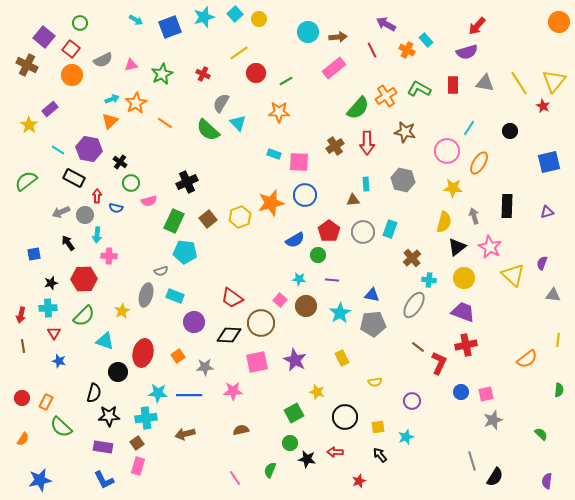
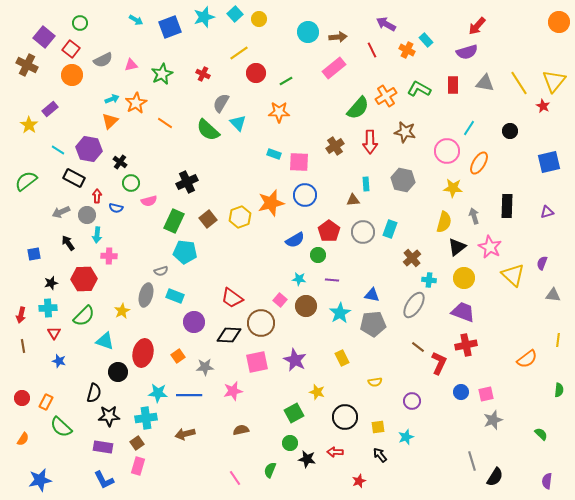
red arrow at (367, 143): moved 3 px right, 1 px up
gray circle at (85, 215): moved 2 px right
pink star at (233, 391): rotated 12 degrees counterclockwise
